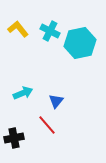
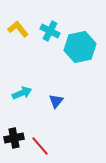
cyan hexagon: moved 4 px down
cyan arrow: moved 1 px left
red line: moved 7 px left, 21 px down
